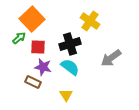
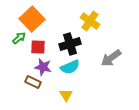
cyan semicircle: rotated 120 degrees clockwise
